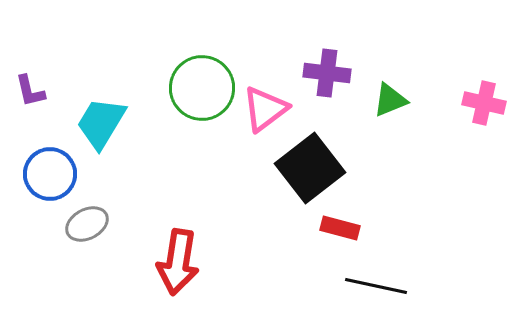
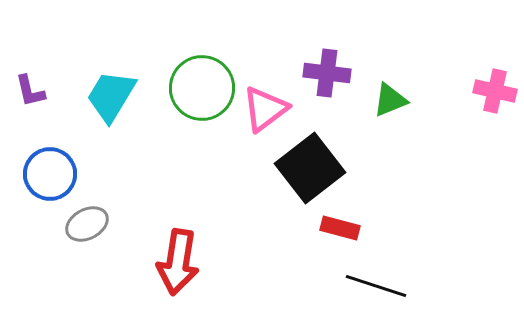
pink cross: moved 11 px right, 12 px up
cyan trapezoid: moved 10 px right, 27 px up
black line: rotated 6 degrees clockwise
